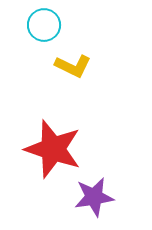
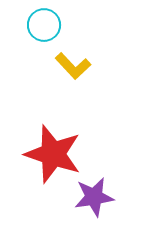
yellow L-shape: rotated 21 degrees clockwise
red star: moved 5 px down
